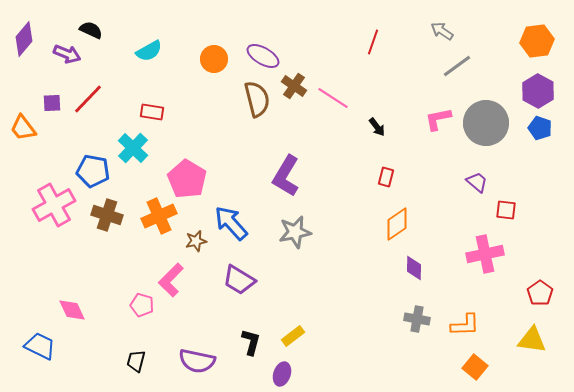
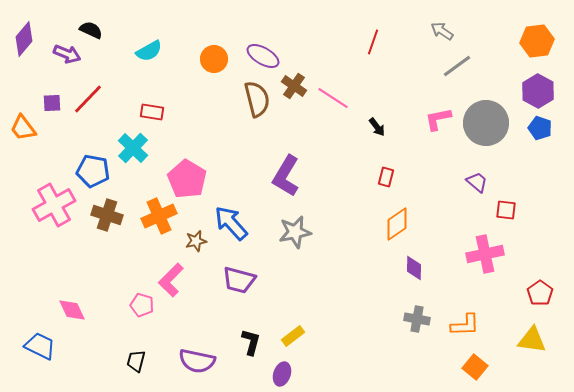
purple trapezoid at (239, 280): rotated 16 degrees counterclockwise
